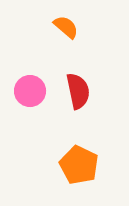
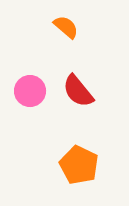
red semicircle: rotated 153 degrees clockwise
